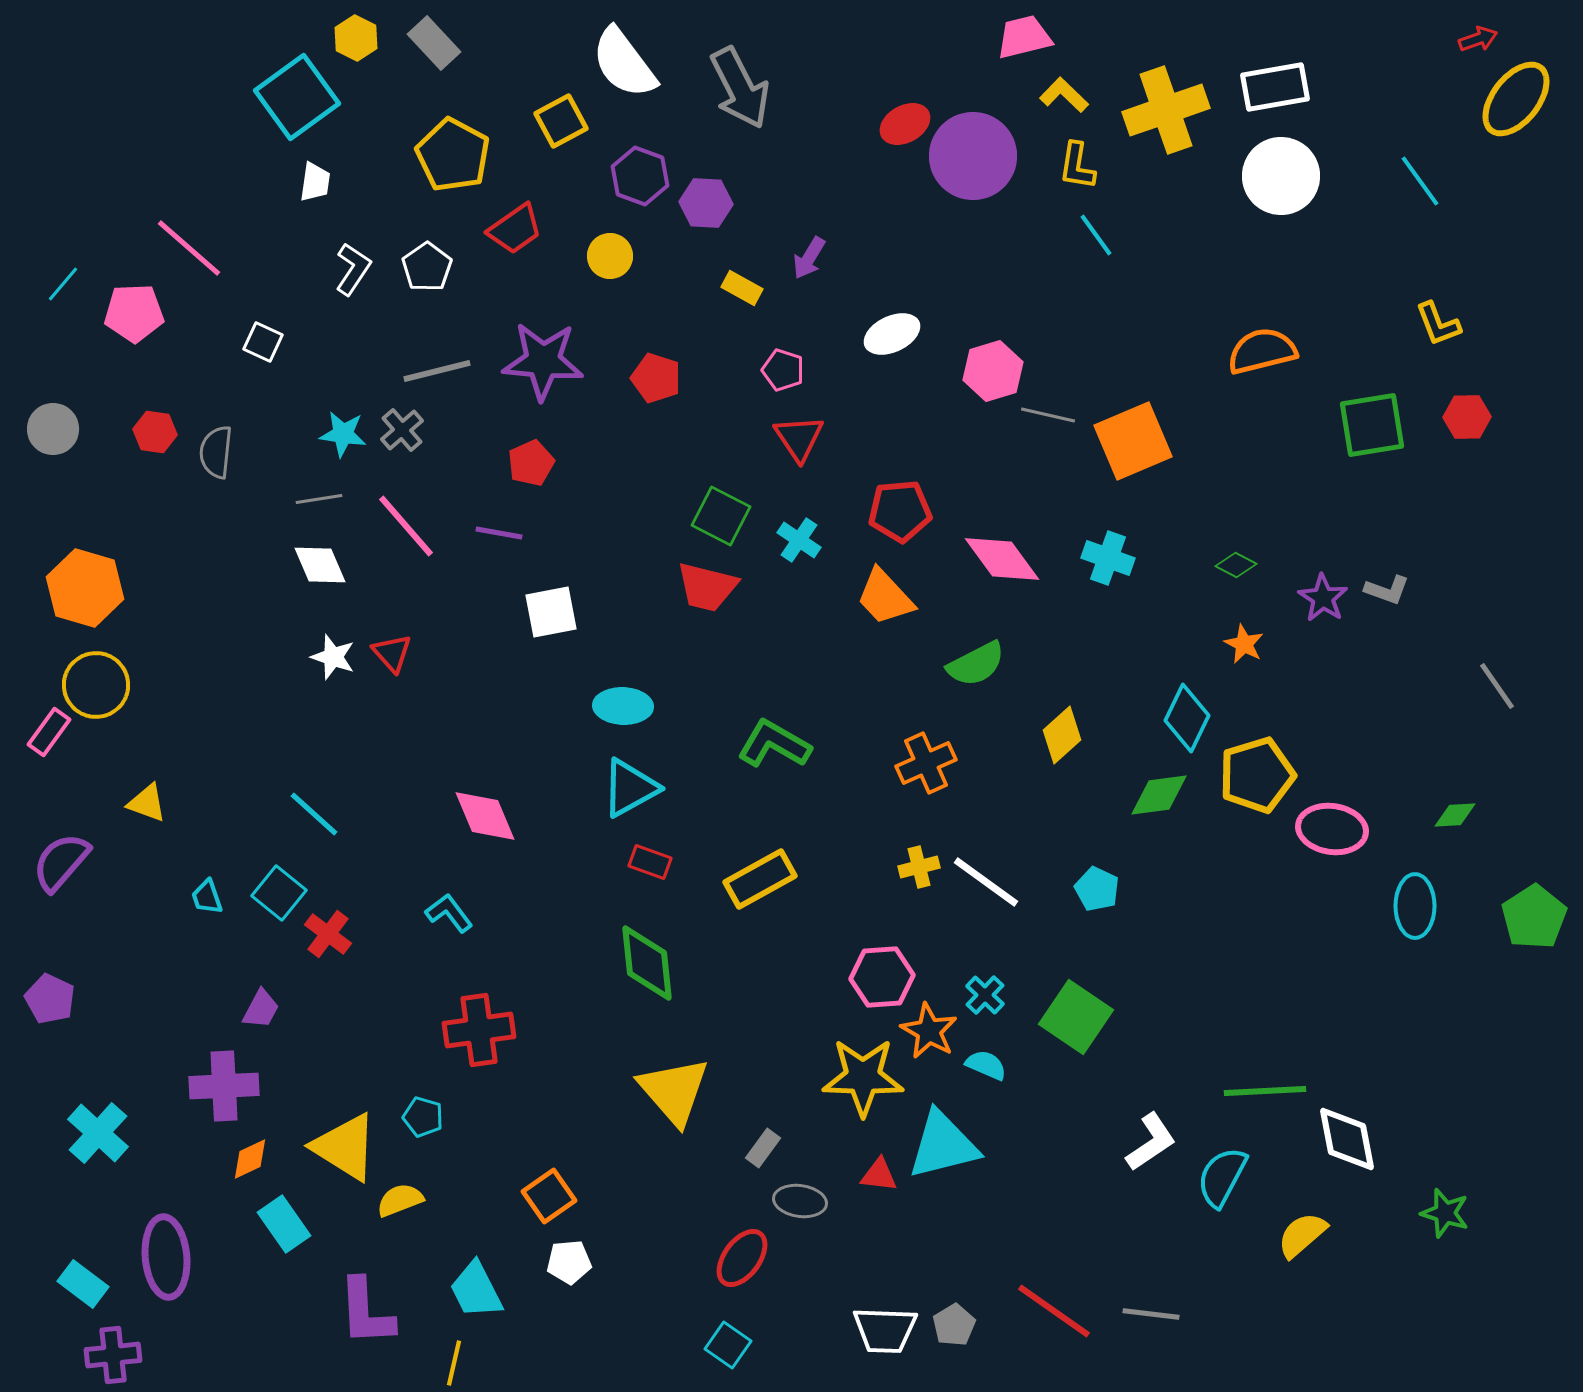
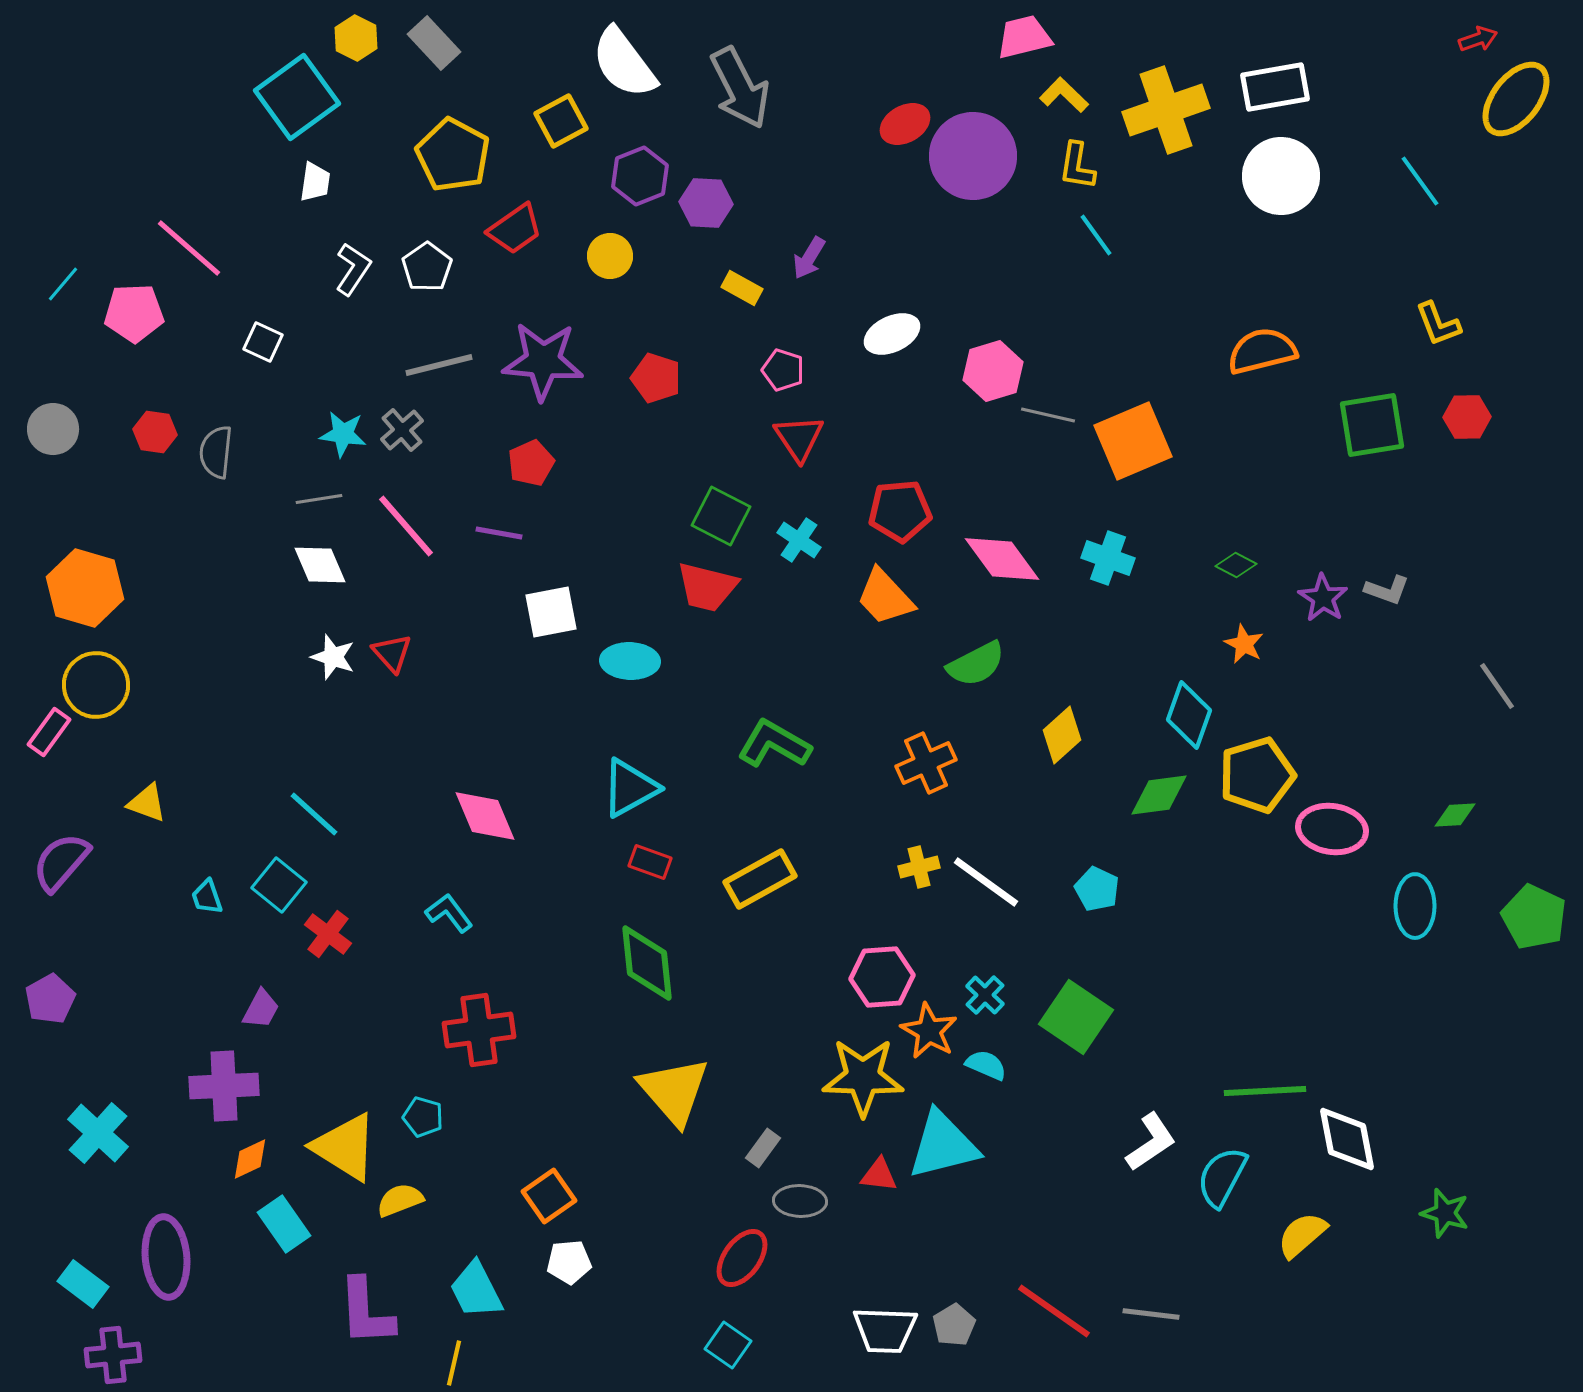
purple hexagon at (640, 176): rotated 18 degrees clockwise
gray line at (437, 371): moved 2 px right, 6 px up
cyan ellipse at (623, 706): moved 7 px right, 45 px up
cyan diamond at (1187, 718): moved 2 px right, 3 px up; rotated 6 degrees counterclockwise
cyan square at (279, 893): moved 8 px up
green pentagon at (1534, 917): rotated 14 degrees counterclockwise
purple pentagon at (50, 999): rotated 18 degrees clockwise
gray ellipse at (800, 1201): rotated 6 degrees counterclockwise
